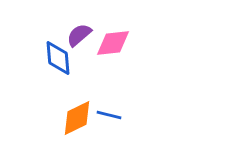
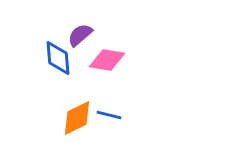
purple semicircle: moved 1 px right
pink diamond: moved 6 px left, 17 px down; rotated 15 degrees clockwise
